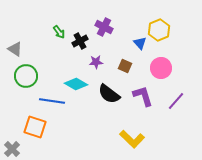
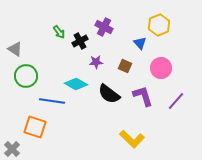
yellow hexagon: moved 5 px up
